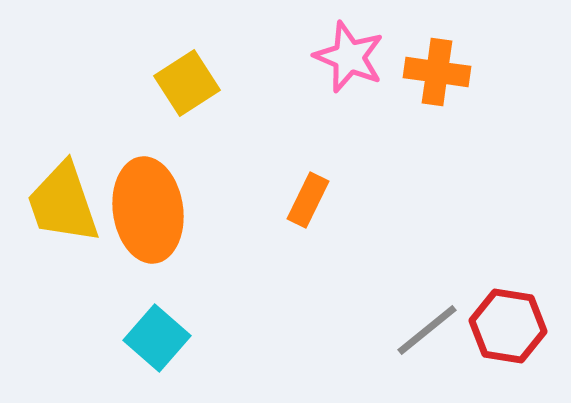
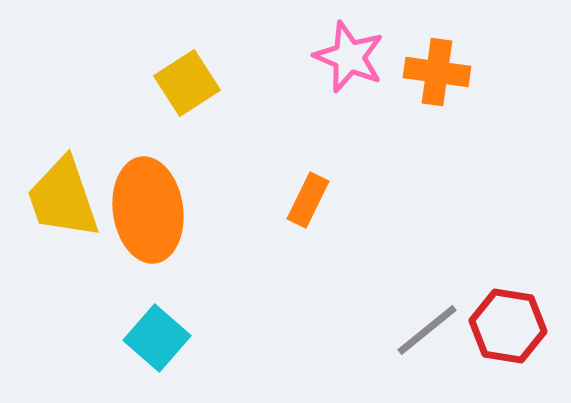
yellow trapezoid: moved 5 px up
